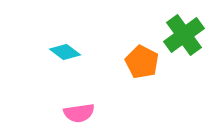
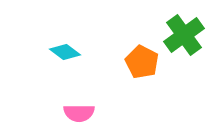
pink semicircle: rotated 8 degrees clockwise
